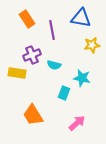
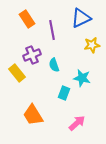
blue triangle: rotated 35 degrees counterclockwise
cyan semicircle: rotated 56 degrees clockwise
yellow rectangle: rotated 42 degrees clockwise
